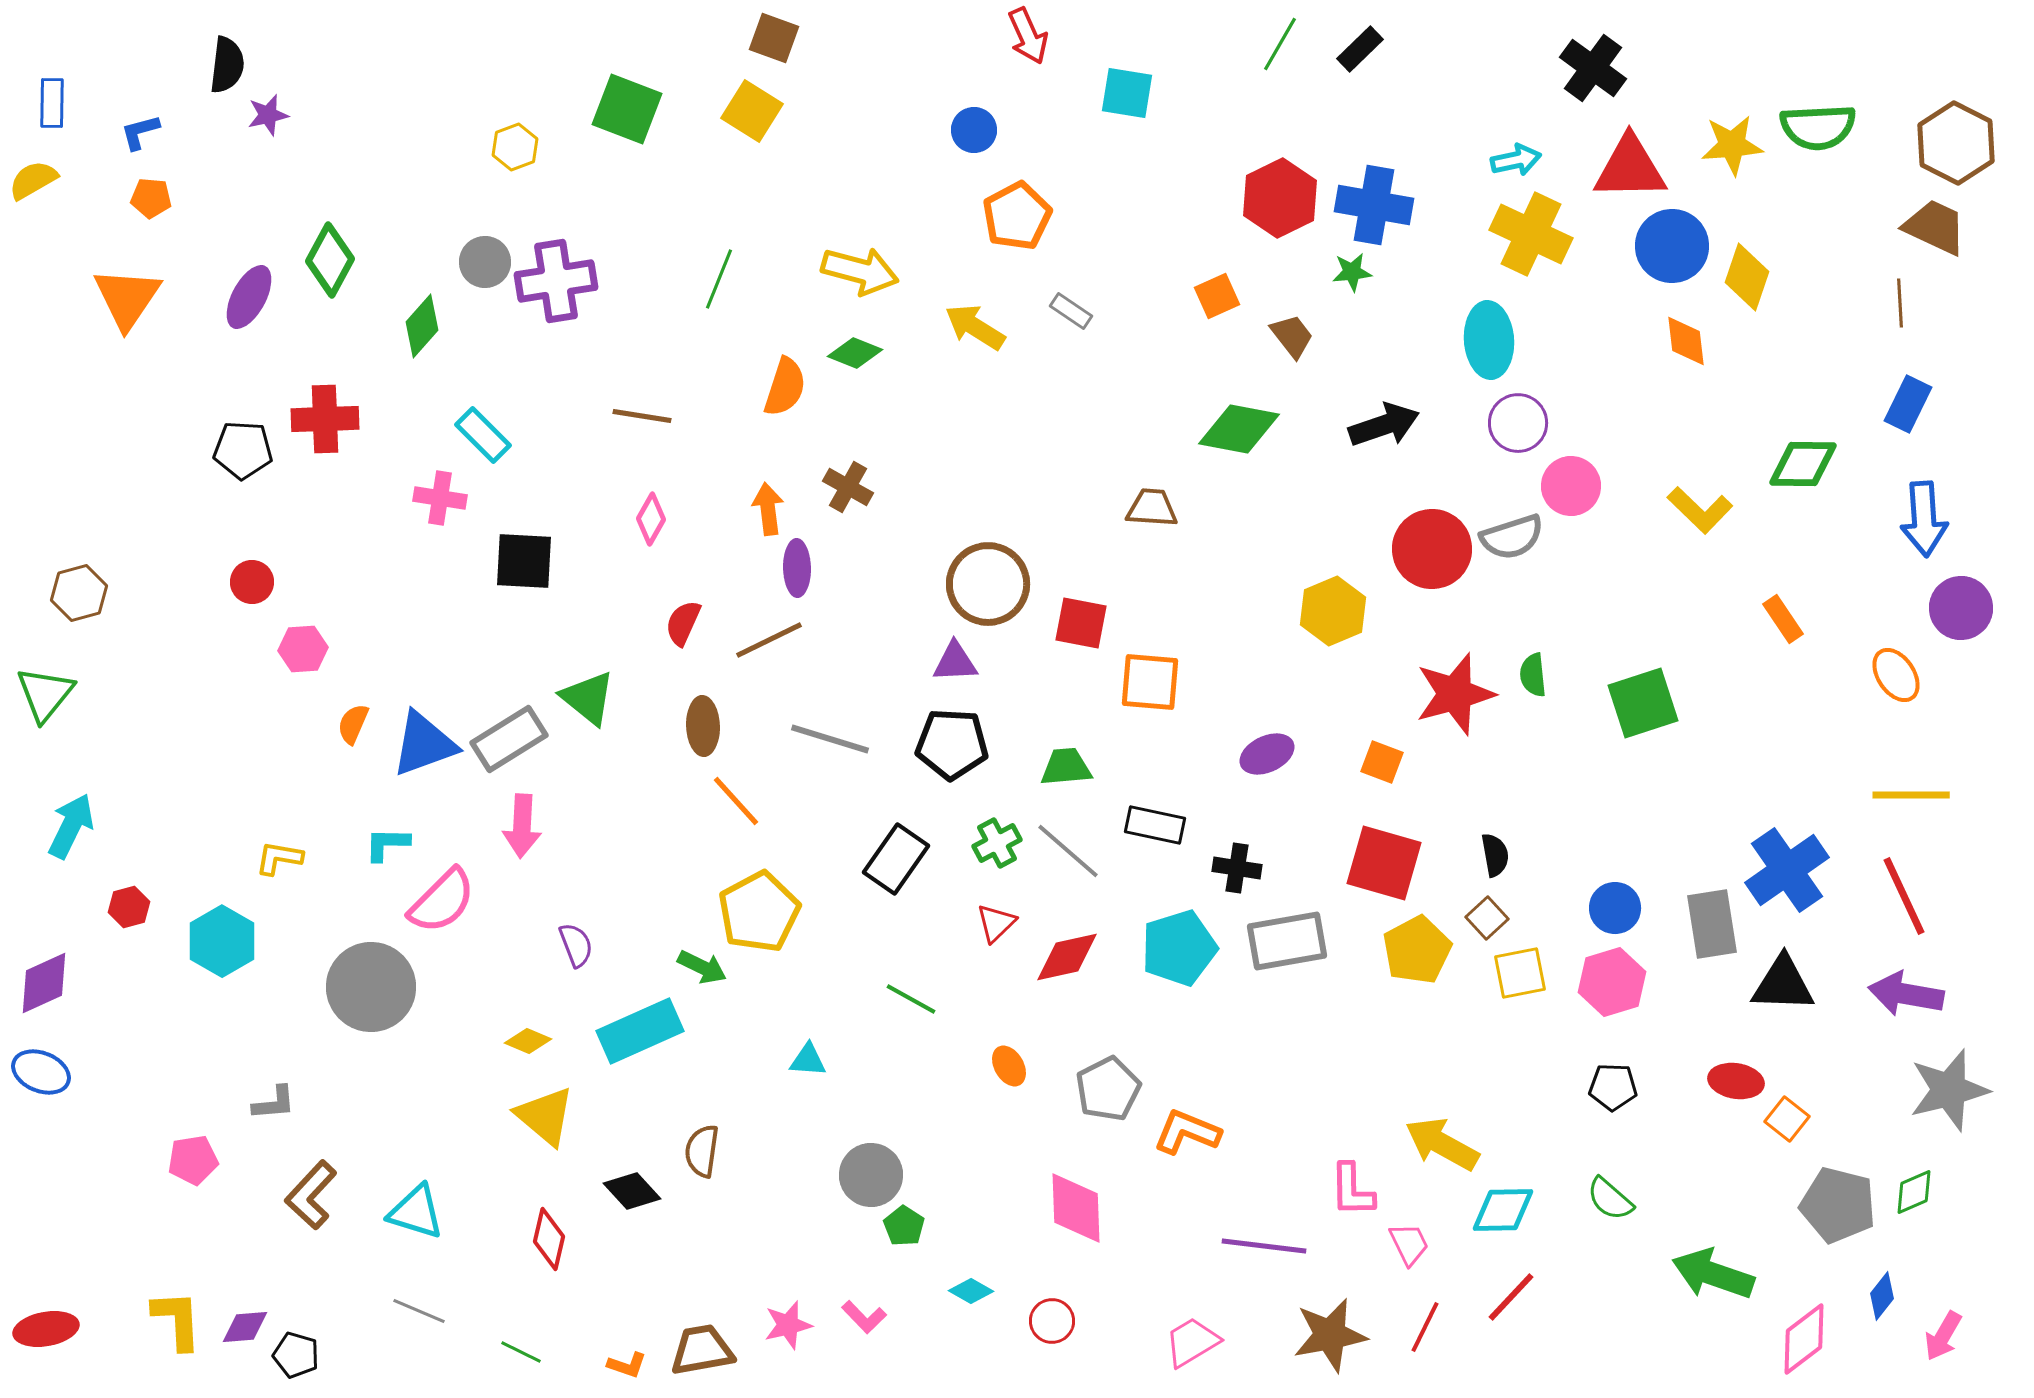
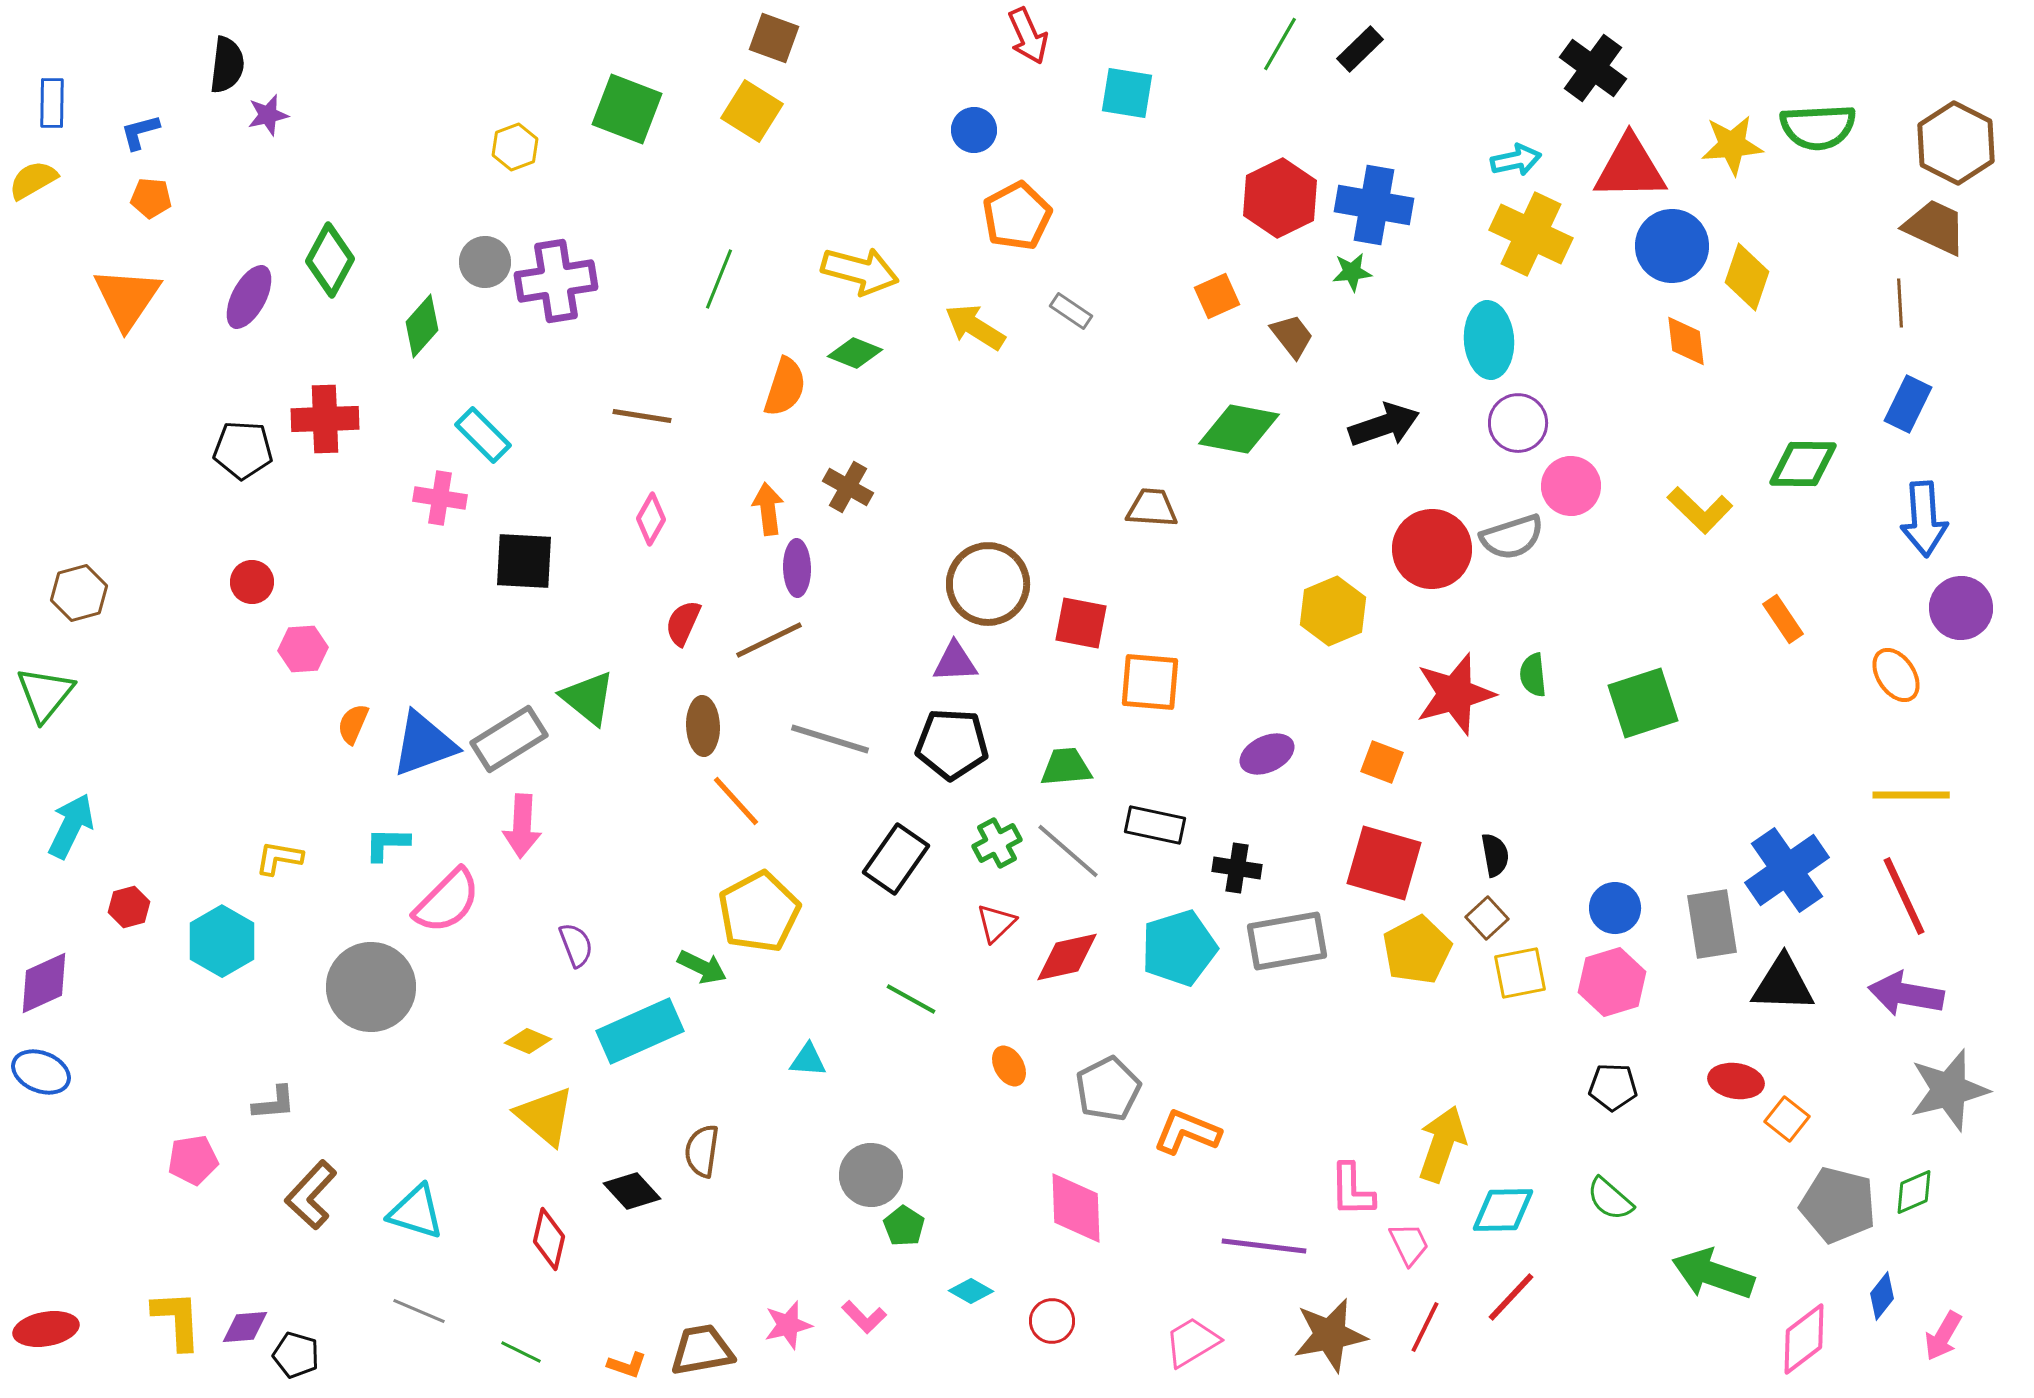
pink semicircle at (442, 901): moved 5 px right
yellow arrow at (1442, 1144): rotated 80 degrees clockwise
